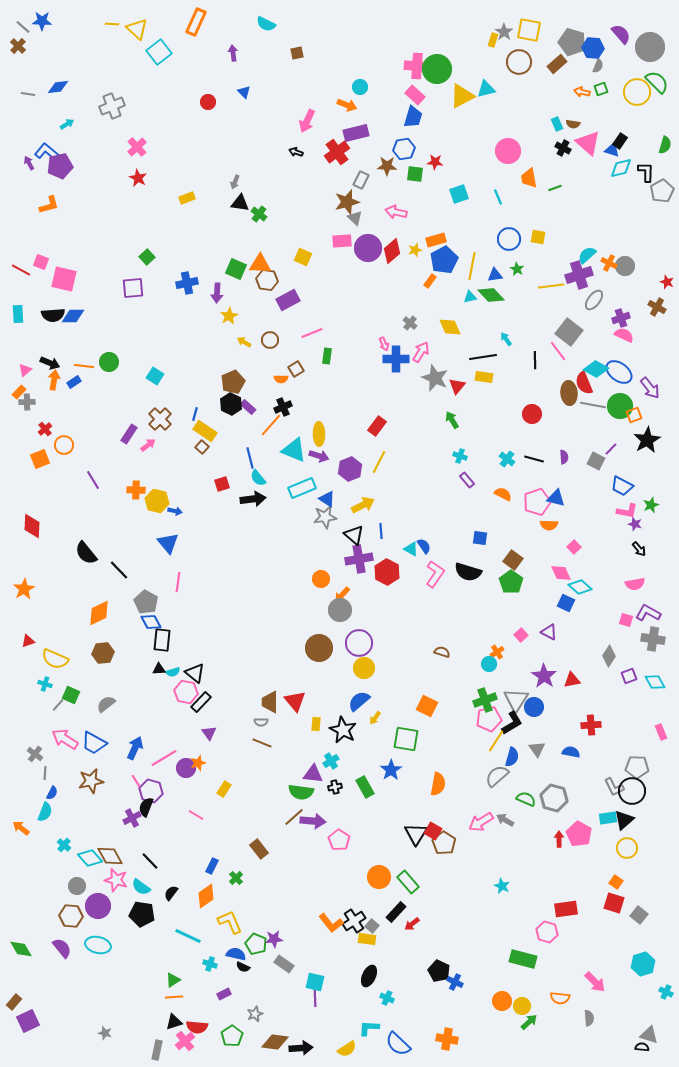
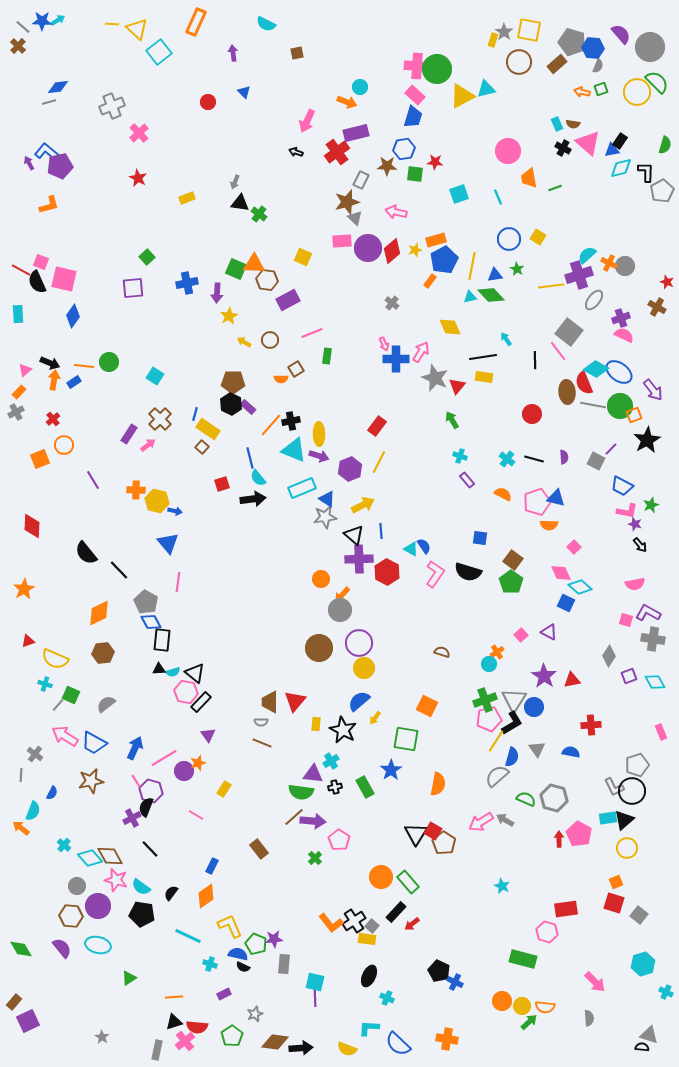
gray line at (28, 94): moved 21 px right, 8 px down; rotated 24 degrees counterclockwise
orange arrow at (347, 105): moved 3 px up
cyan arrow at (67, 124): moved 9 px left, 104 px up
pink cross at (137, 147): moved 2 px right, 14 px up
blue triangle at (612, 150): rotated 28 degrees counterclockwise
yellow square at (538, 237): rotated 21 degrees clockwise
orange triangle at (260, 264): moved 6 px left
black semicircle at (53, 315): moved 16 px left, 33 px up; rotated 70 degrees clockwise
blue diamond at (73, 316): rotated 55 degrees counterclockwise
gray cross at (410, 323): moved 18 px left, 20 px up
brown pentagon at (233, 382): rotated 25 degrees clockwise
purple arrow at (650, 388): moved 3 px right, 2 px down
brown ellipse at (569, 393): moved 2 px left, 1 px up
gray cross at (27, 402): moved 11 px left, 10 px down; rotated 28 degrees counterclockwise
black cross at (283, 407): moved 8 px right, 14 px down; rotated 12 degrees clockwise
red cross at (45, 429): moved 8 px right, 10 px up
yellow rectangle at (205, 431): moved 3 px right, 2 px up
black arrow at (639, 549): moved 1 px right, 4 px up
purple cross at (359, 559): rotated 8 degrees clockwise
gray triangle at (516, 700): moved 2 px left
red triangle at (295, 701): rotated 20 degrees clockwise
purple triangle at (209, 733): moved 1 px left, 2 px down
pink arrow at (65, 739): moved 3 px up
gray pentagon at (637, 767): moved 2 px up; rotated 20 degrees counterclockwise
purple circle at (186, 768): moved 2 px left, 3 px down
gray line at (45, 773): moved 24 px left, 2 px down
cyan semicircle at (45, 812): moved 12 px left, 1 px up
black line at (150, 861): moved 12 px up
orange circle at (379, 877): moved 2 px right
green cross at (236, 878): moved 79 px right, 20 px up
orange square at (616, 882): rotated 32 degrees clockwise
yellow L-shape at (230, 922): moved 4 px down
blue semicircle at (236, 954): moved 2 px right
gray rectangle at (284, 964): rotated 60 degrees clockwise
green triangle at (173, 980): moved 44 px left, 2 px up
orange semicircle at (560, 998): moved 15 px left, 9 px down
gray star at (105, 1033): moved 3 px left, 4 px down; rotated 16 degrees clockwise
yellow semicircle at (347, 1049): rotated 54 degrees clockwise
